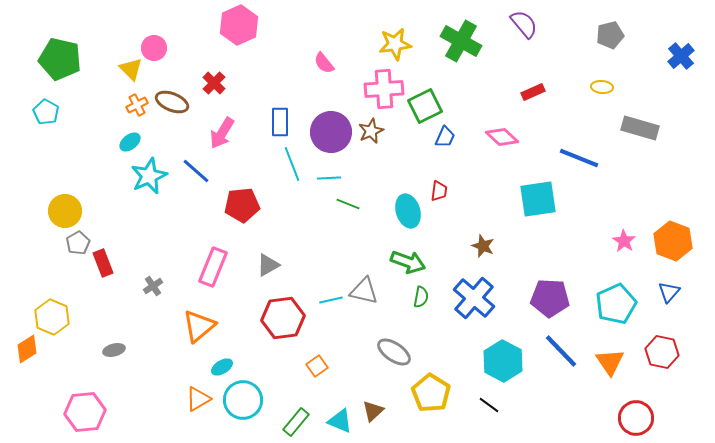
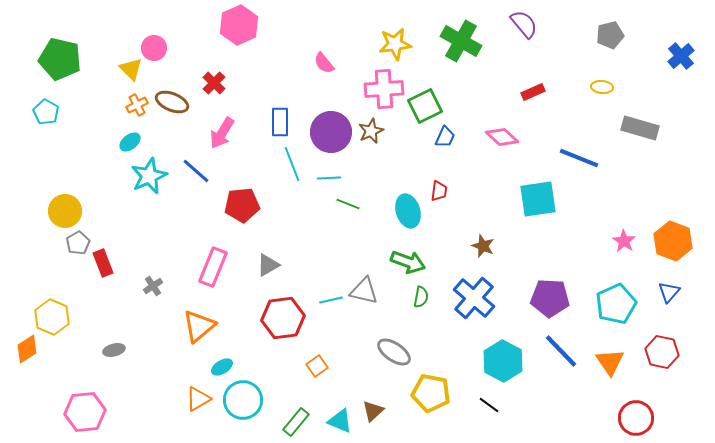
yellow pentagon at (431, 393): rotated 21 degrees counterclockwise
